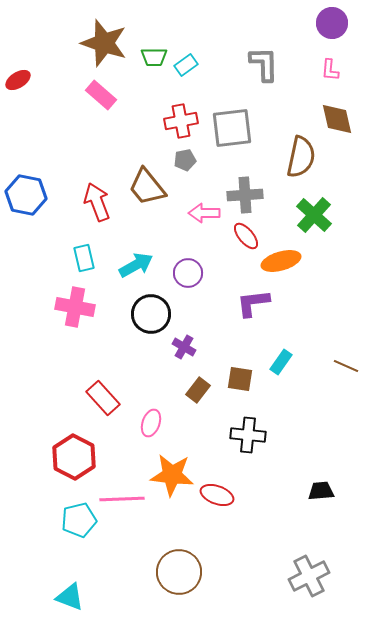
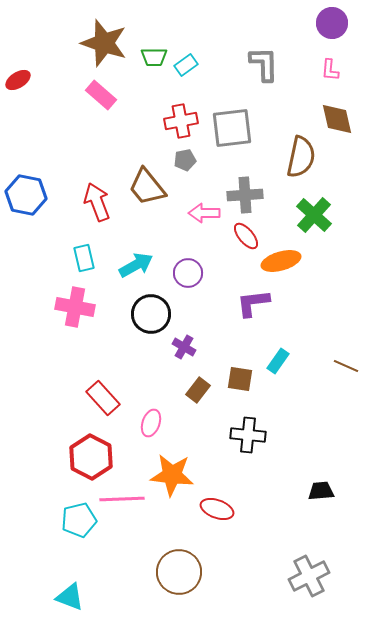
cyan rectangle at (281, 362): moved 3 px left, 1 px up
red hexagon at (74, 457): moved 17 px right
red ellipse at (217, 495): moved 14 px down
